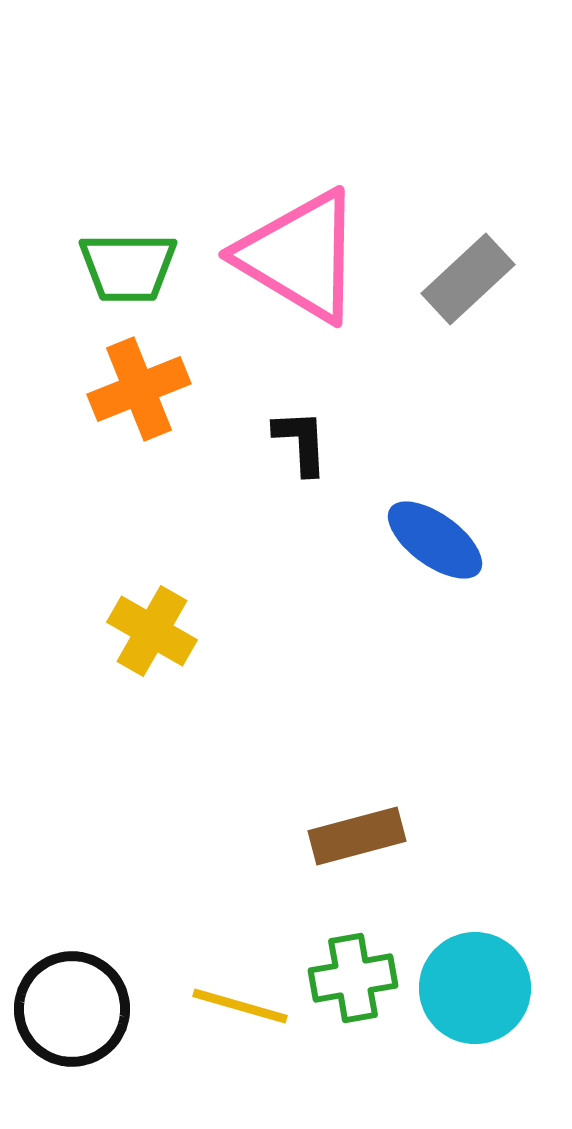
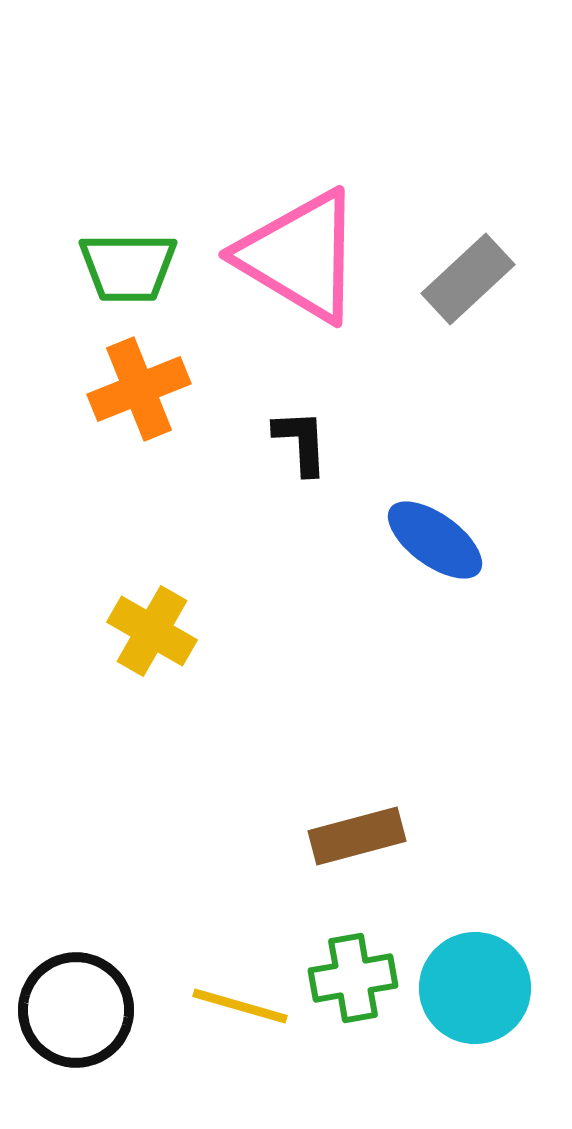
black circle: moved 4 px right, 1 px down
